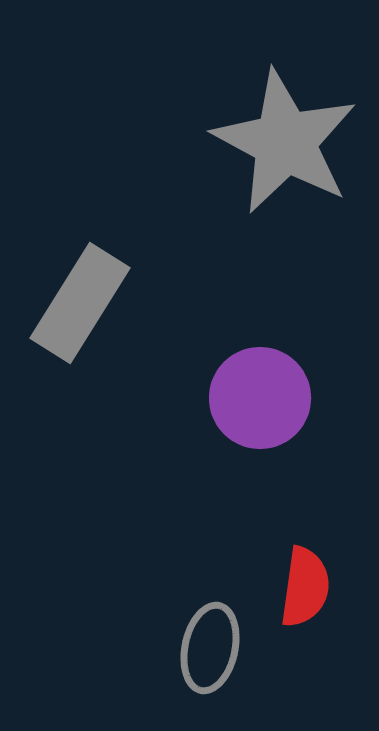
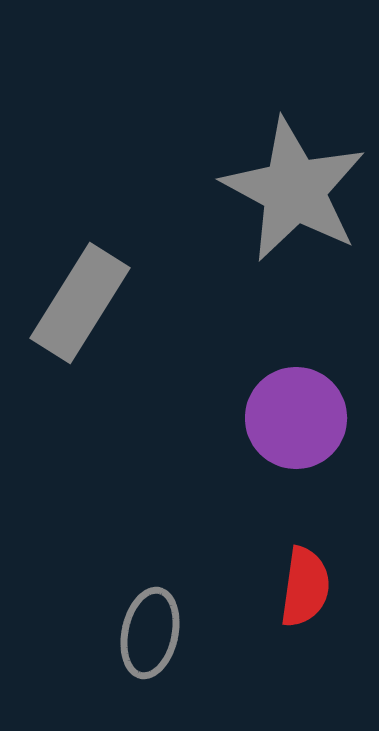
gray star: moved 9 px right, 48 px down
purple circle: moved 36 px right, 20 px down
gray ellipse: moved 60 px left, 15 px up
